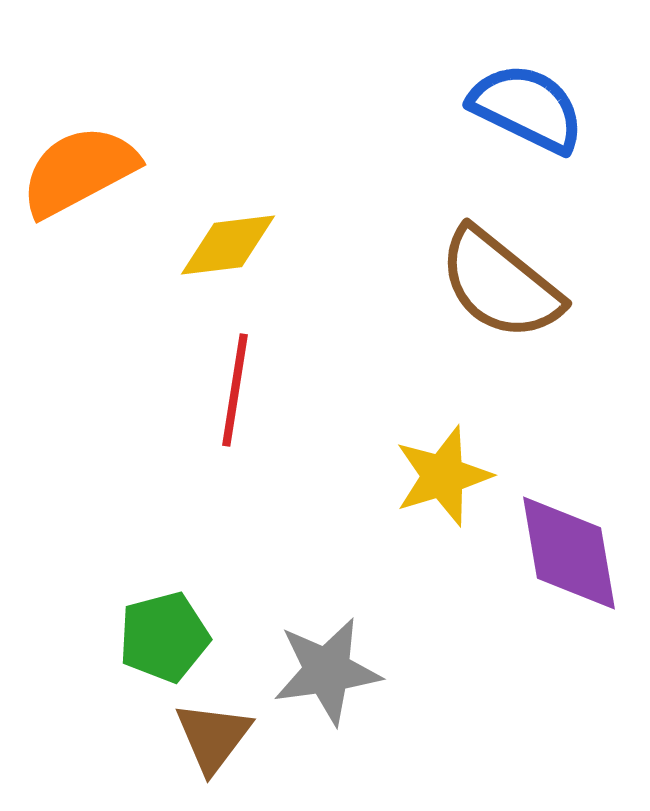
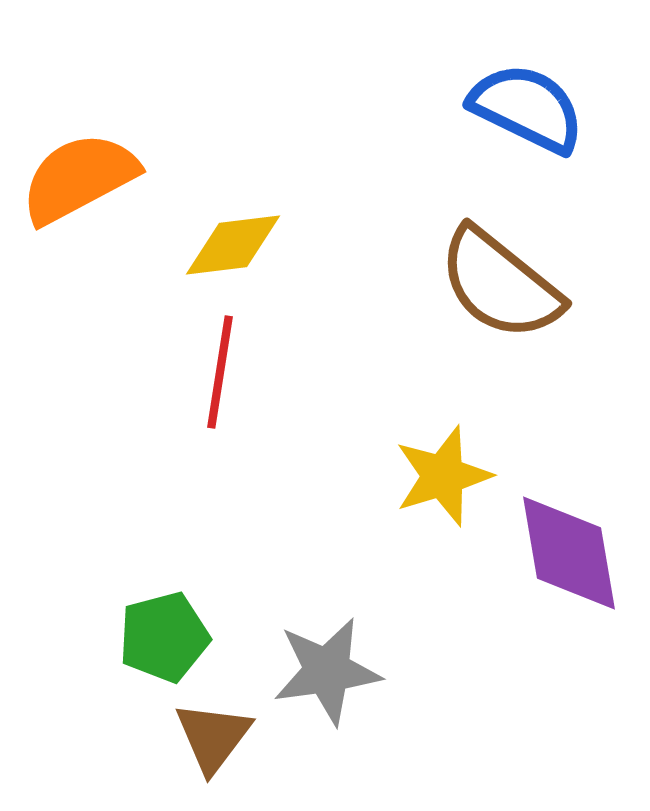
orange semicircle: moved 7 px down
yellow diamond: moved 5 px right
red line: moved 15 px left, 18 px up
